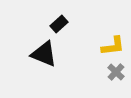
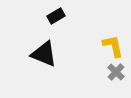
black rectangle: moved 3 px left, 8 px up; rotated 12 degrees clockwise
yellow L-shape: rotated 95 degrees counterclockwise
